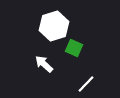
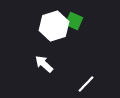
green square: moved 27 px up
